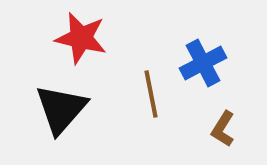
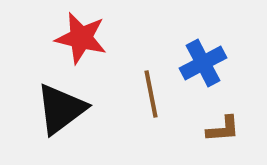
black triangle: rotated 12 degrees clockwise
brown L-shape: rotated 126 degrees counterclockwise
